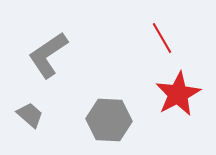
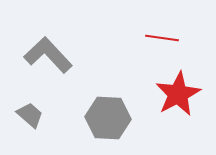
red line: rotated 52 degrees counterclockwise
gray L-shape: rotated 81 degrees clockwise
gray hexagon: moved 1 px left, 2 px up
